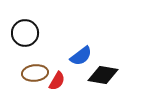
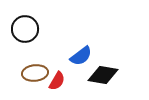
black circle: moved 4 px up
